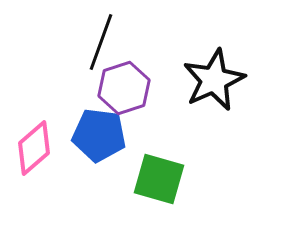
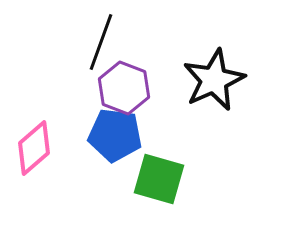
purple hexagon: rotated 21 degrees counterclockwise
blue pentagon: moved 16 px right
